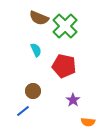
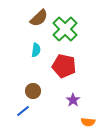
brown semicircle: rotated 66 degrees counterclockwise
green cross: moved 3 px down
cyan semicircle: rotated 32 degrees clockwise
